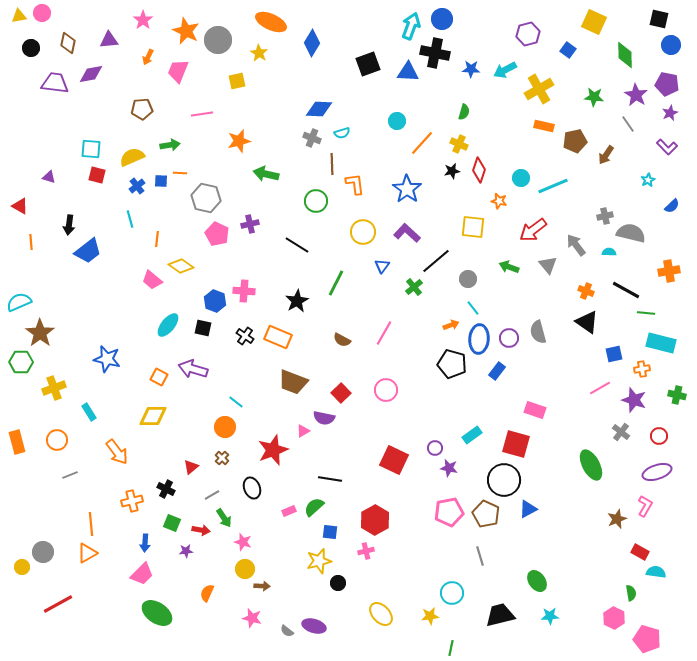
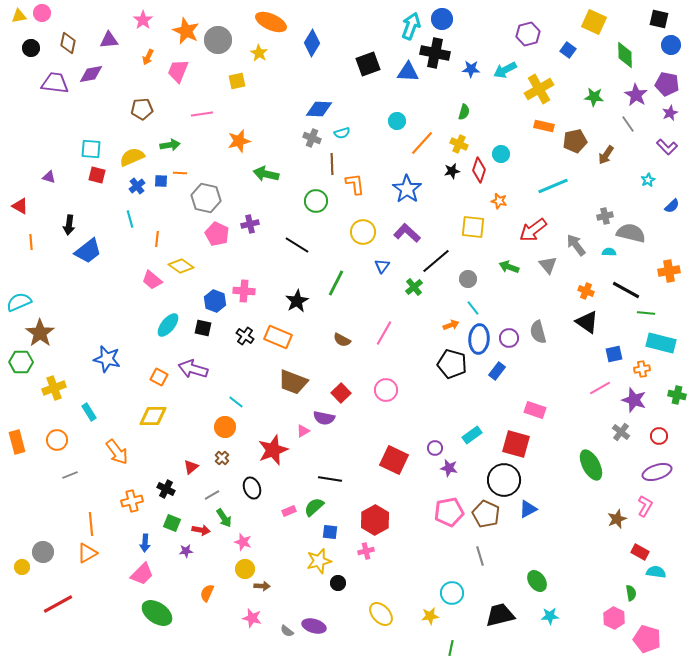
cyan circle at (521, 178): moved 20 px left, 24 px up
